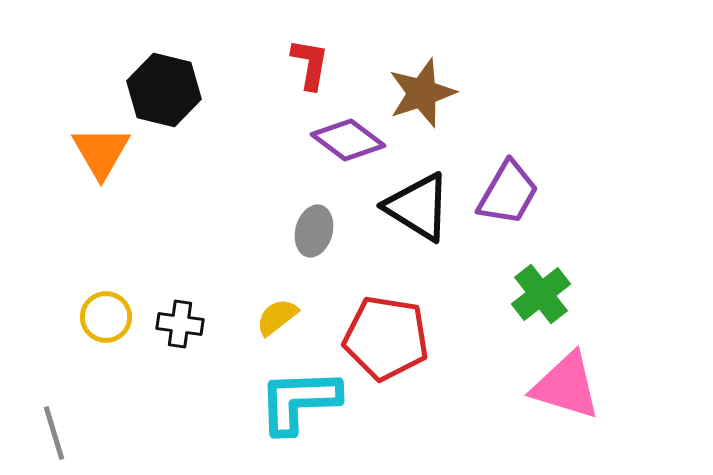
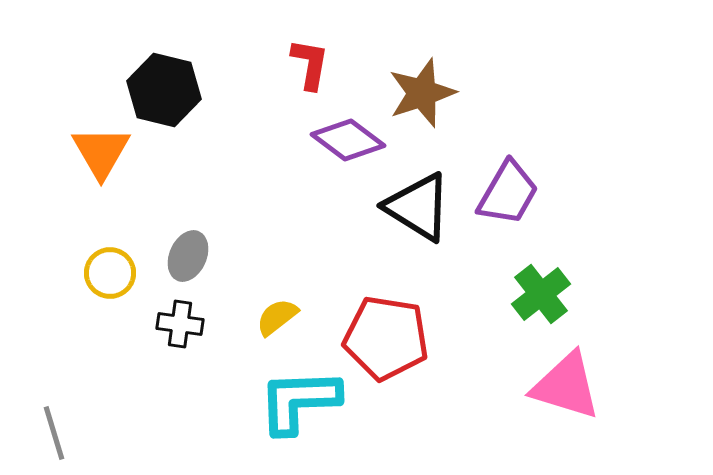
gray ellipse: moved 126 px left, 25 px down; rotated 9 degrees clockwise
yellow circle: moved 4 px right, 44 px up
